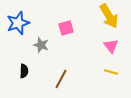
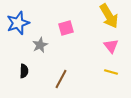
gray star: moved 1 px left; rotated 28 degrees clockwise
